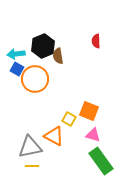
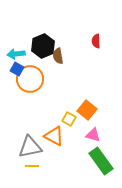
orange circle: moved 5 px left
orange square: moved 2 px left, 1 px up; rotated 18 degrees clockwise
